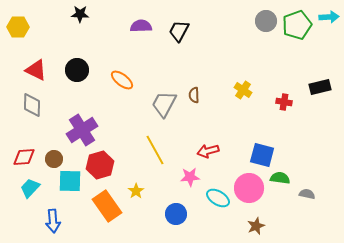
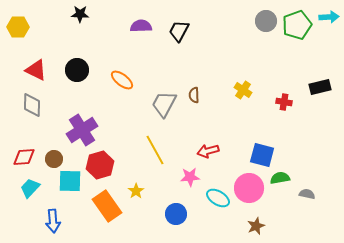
green semicircle: rotated 18 degrees counterclockwise
